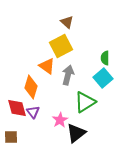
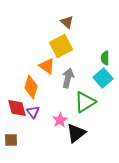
gray arrow: moved 3 px down
brown square: moved 3 px down
